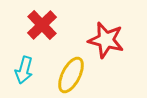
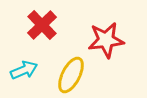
red star: rotated 21 degrees counterclockwise
cyan arrow: rotated 128 degrees counterclockwise
